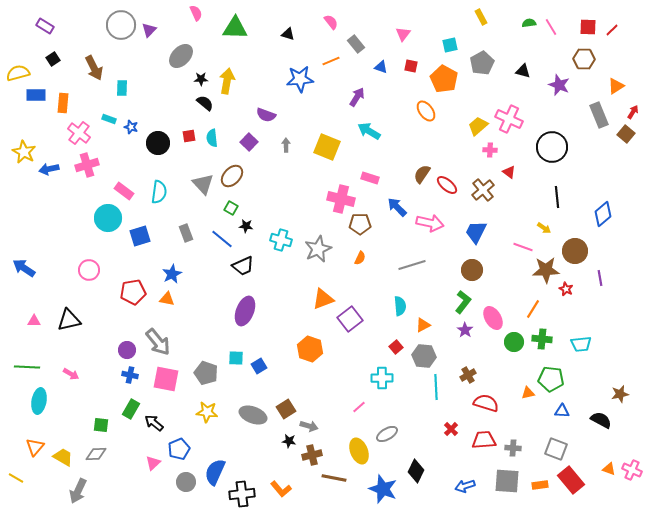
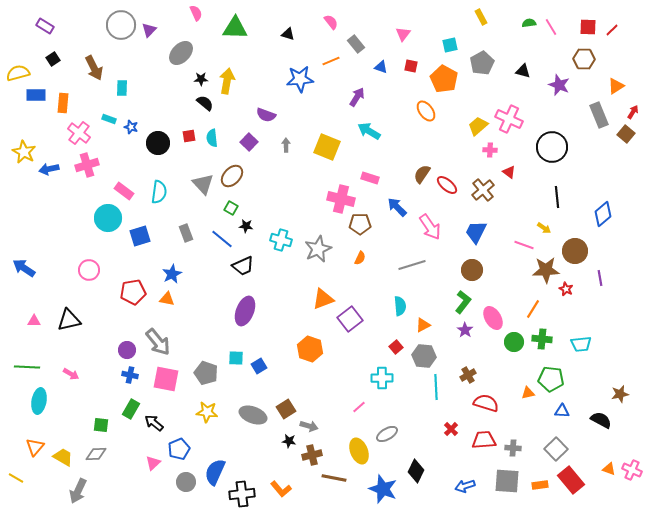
gray ellipse at (181, 56): moved 3 px up
pink arrow at (430, 223): moved 4 px down; rotated 44 degrees clockwise
pink line at (523, 247): moved 1 px right, 2 px up
gray square at (556, 449): rotated 25 degrees clockwise
